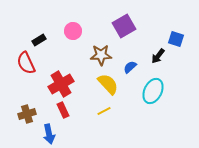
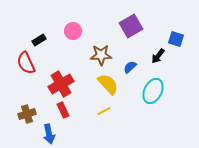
purple square: moved 7 px right
